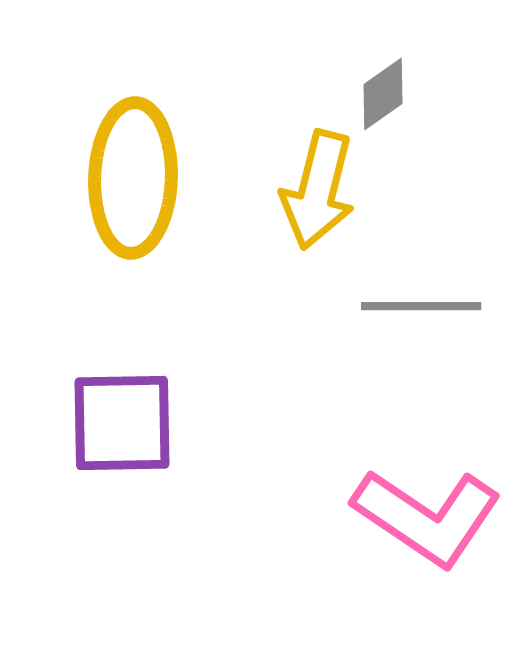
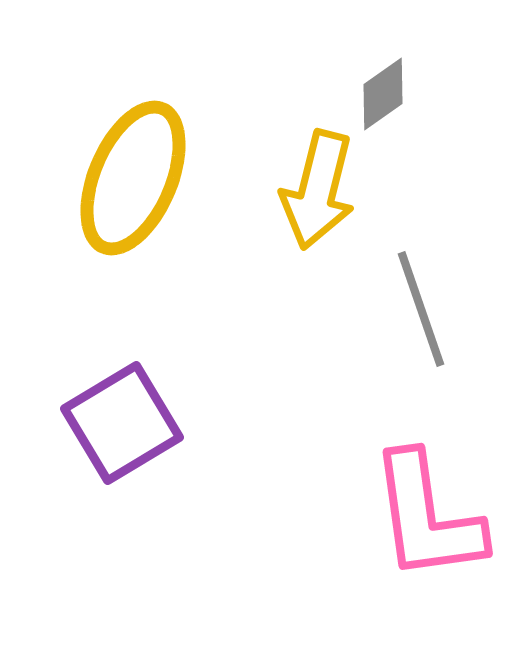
yellow ellipse: rotated 21 degrees clockwise
gray line: moved 3 px down; rotated 71 degrees clockwise
purple square: rotated 30 degrees counterclockwise
pink L-shape: rotated 48 degrees clockwise
